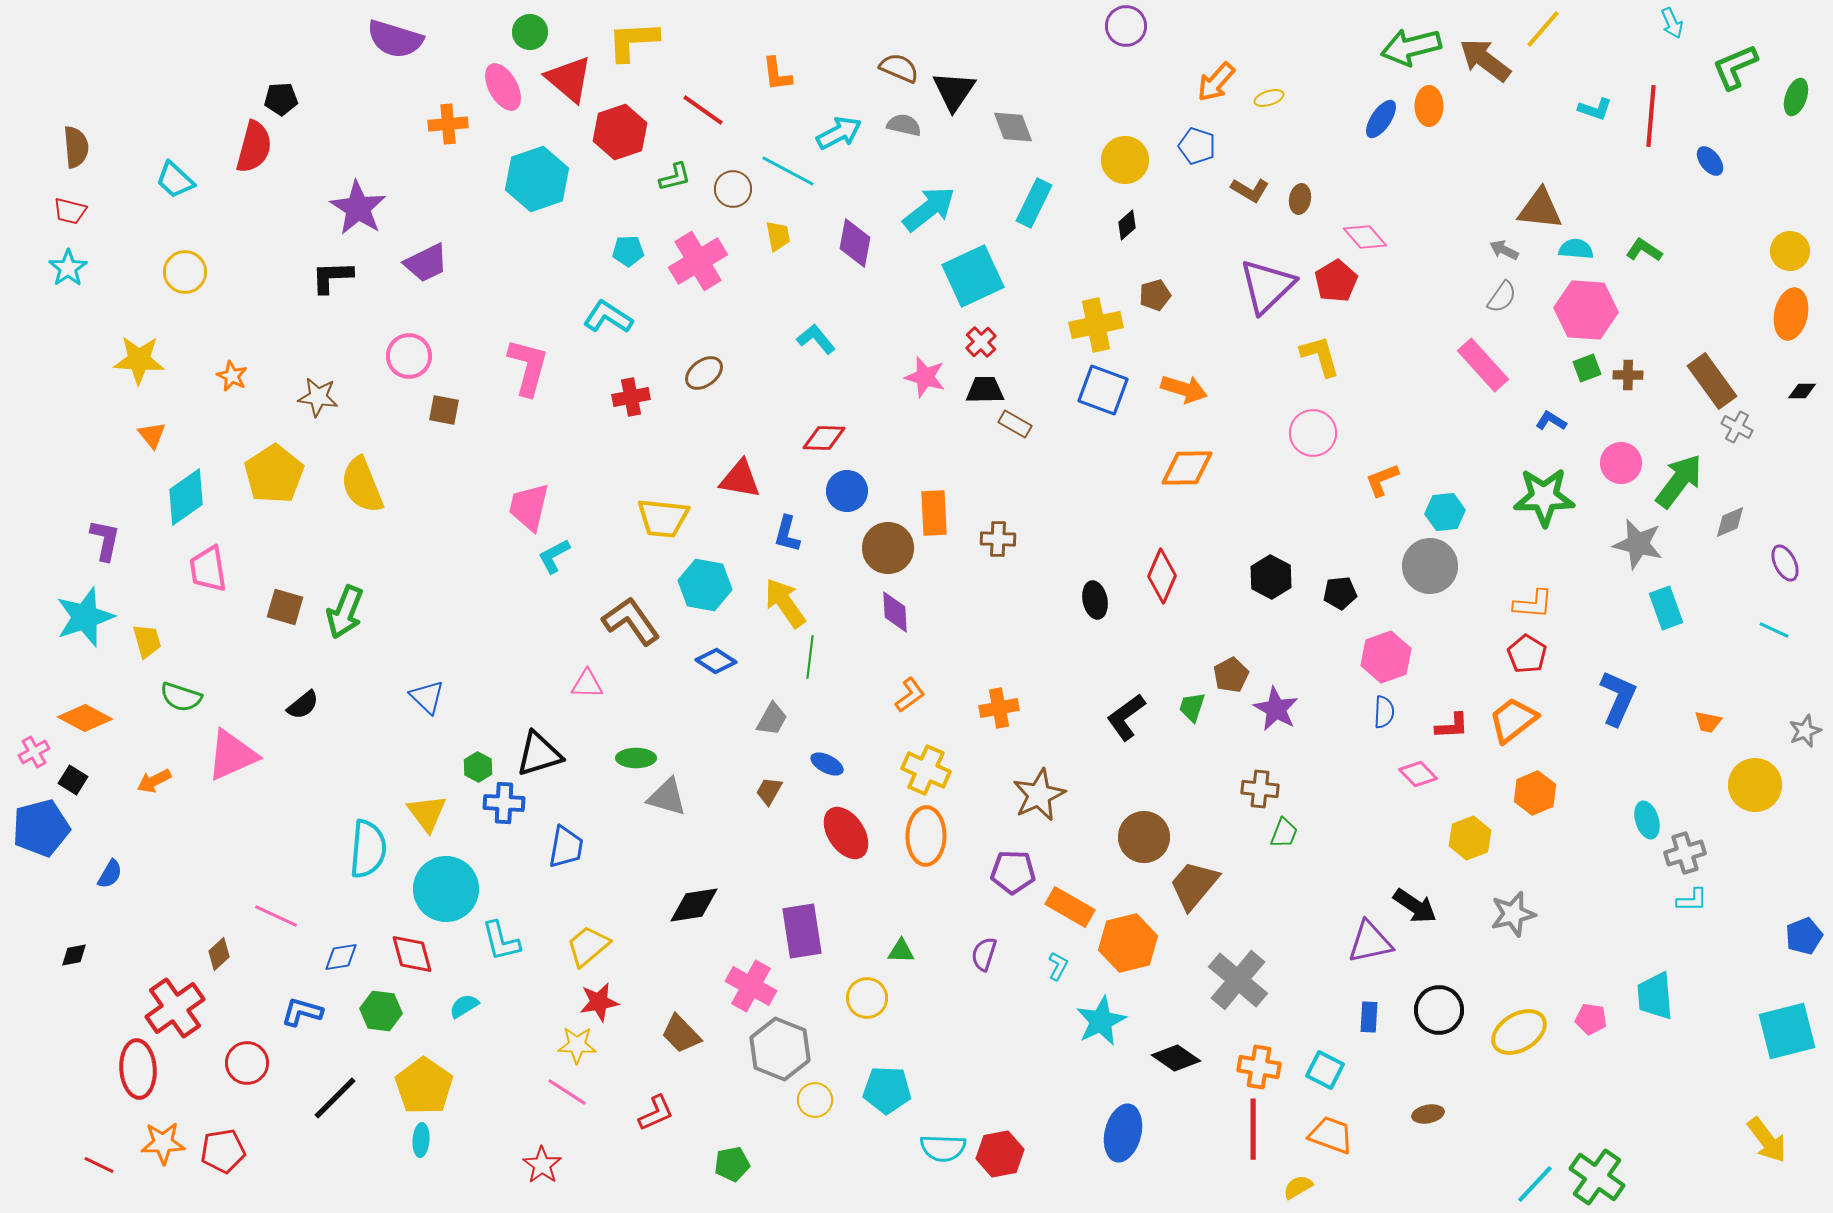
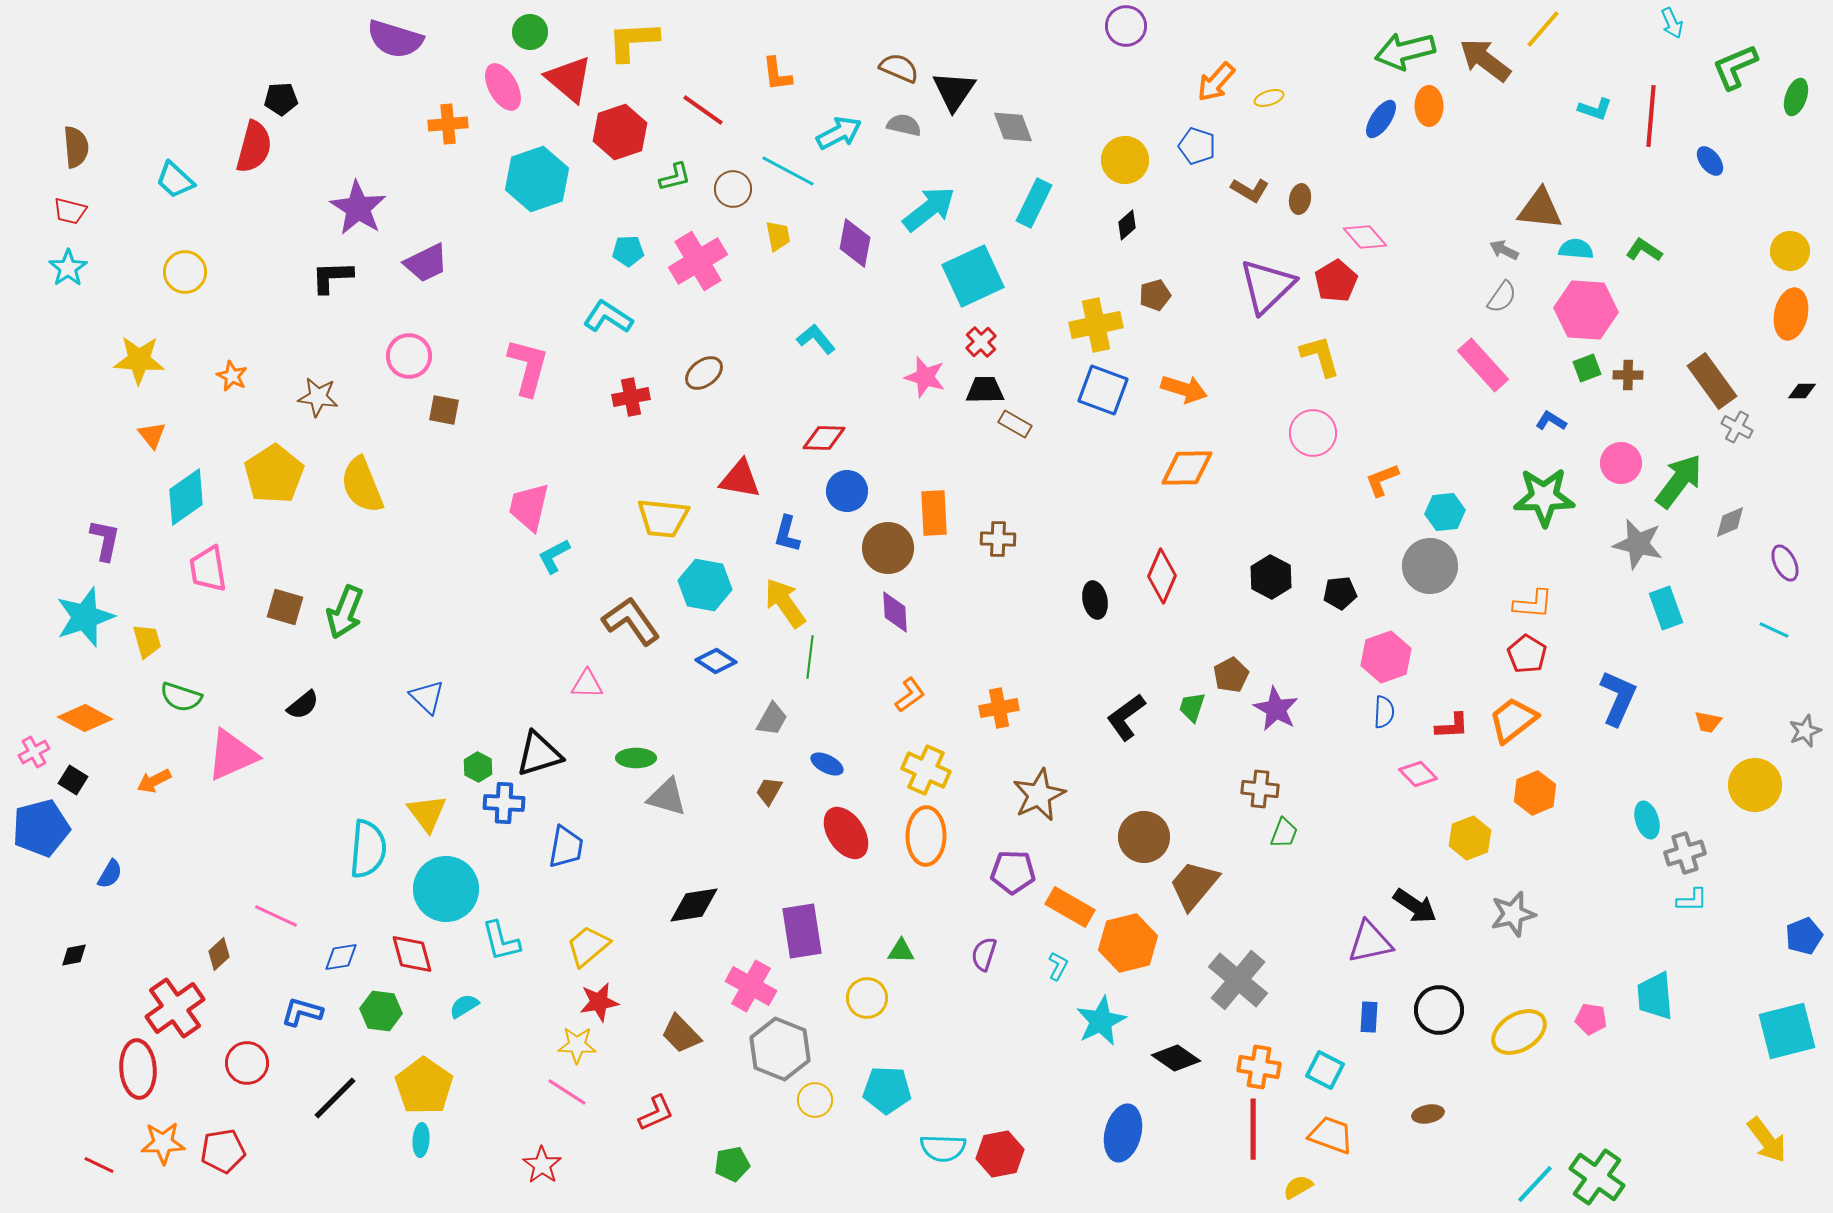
green arrow at (1411, 47): moved 6 px left, 4 px down
